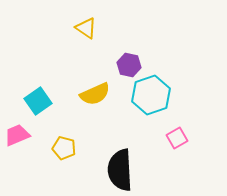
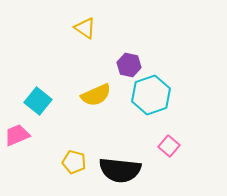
yellow triangle: moved 1 px left
yellow semicircle: moved 1 px right, 1 px down
cyan square: rotated 16 degrees counterclockwise
pink square: moved 8 px left, 8 px down; rotated 20 degrees counterclockwise
yellow pentagon: moved 10 px right, 14 px down
black semicircle: rotated 81 degrees counterclockwise
